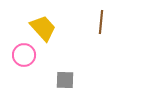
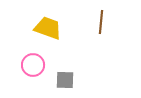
yellow trapezoid: moved 5 px right; rotated 28 degrees counterclockwise
pink circle: moved 9 px right, 10 px down
